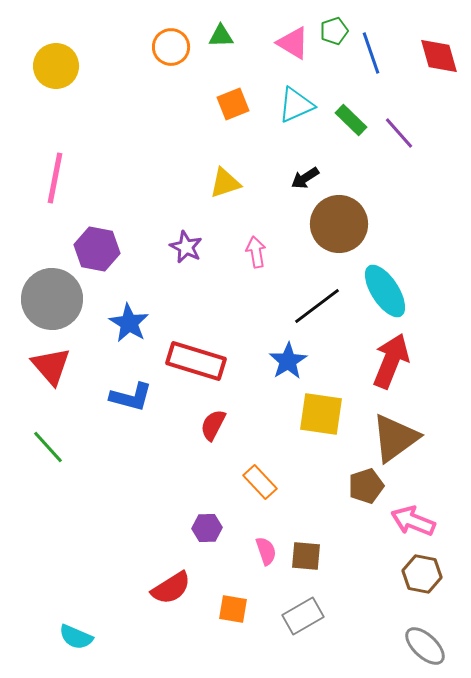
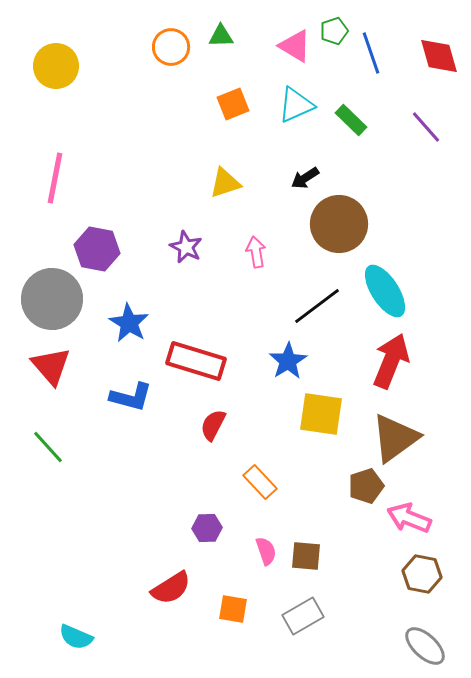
pink triangle at (293, 43): moved 2 px right, 3 px down
purple line at (399, 133): moved 27 px right, 6 px up
pink arrow at (413, 521): moved 4 px left, 3 px up
